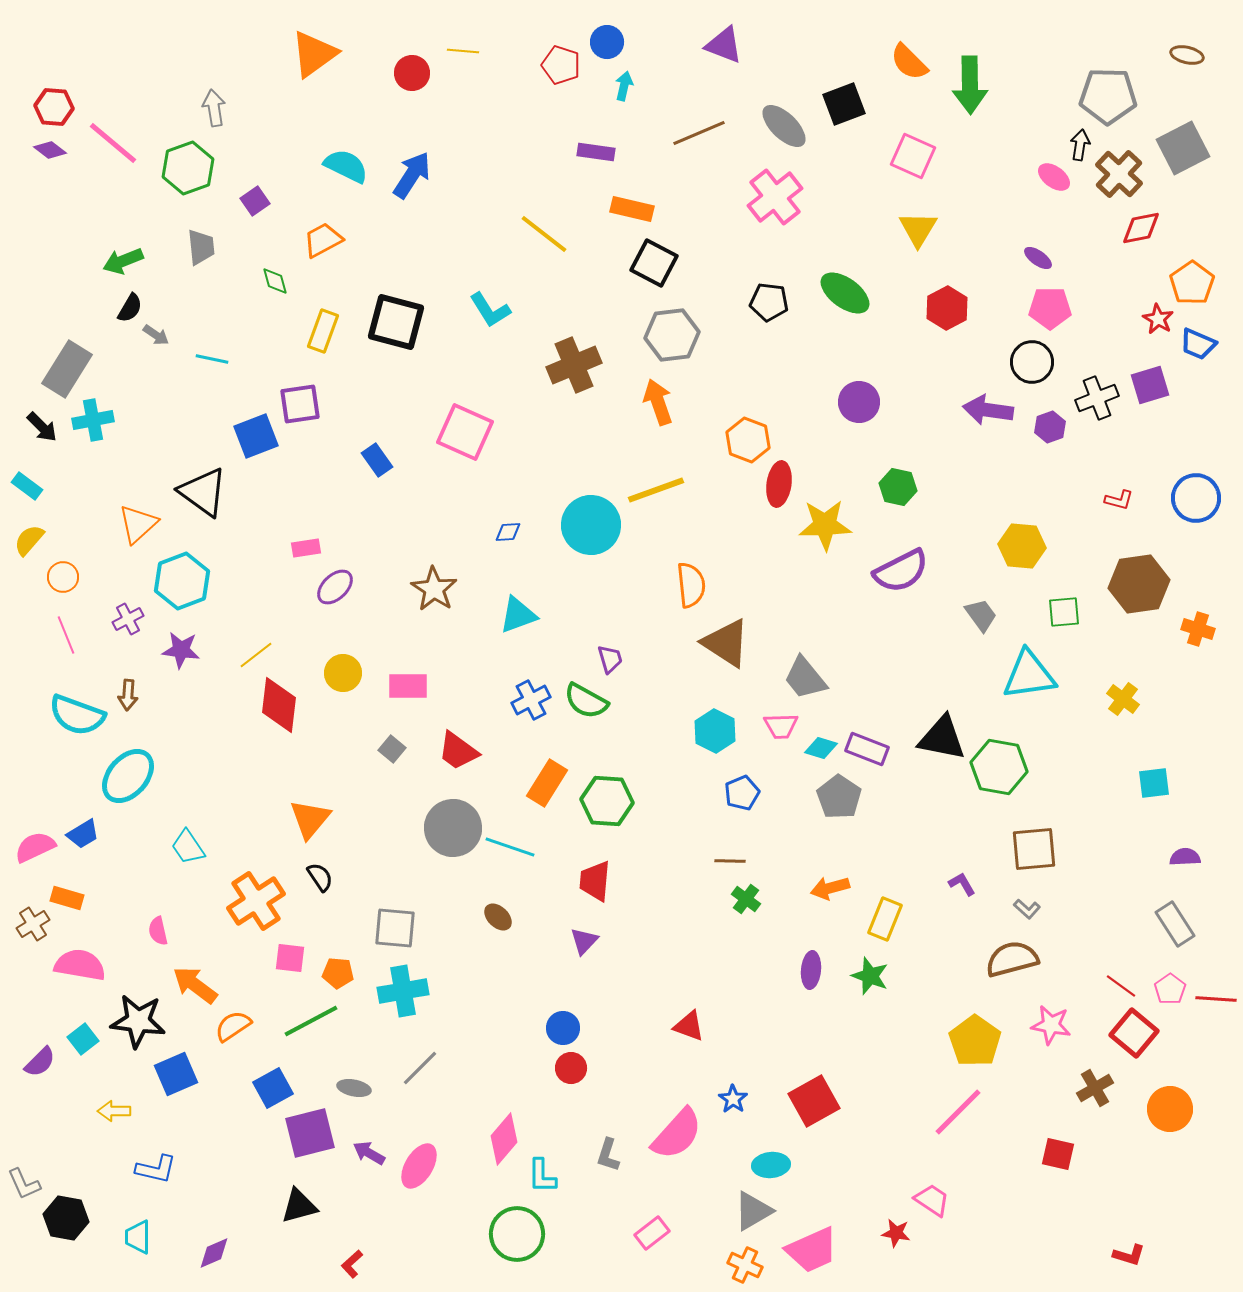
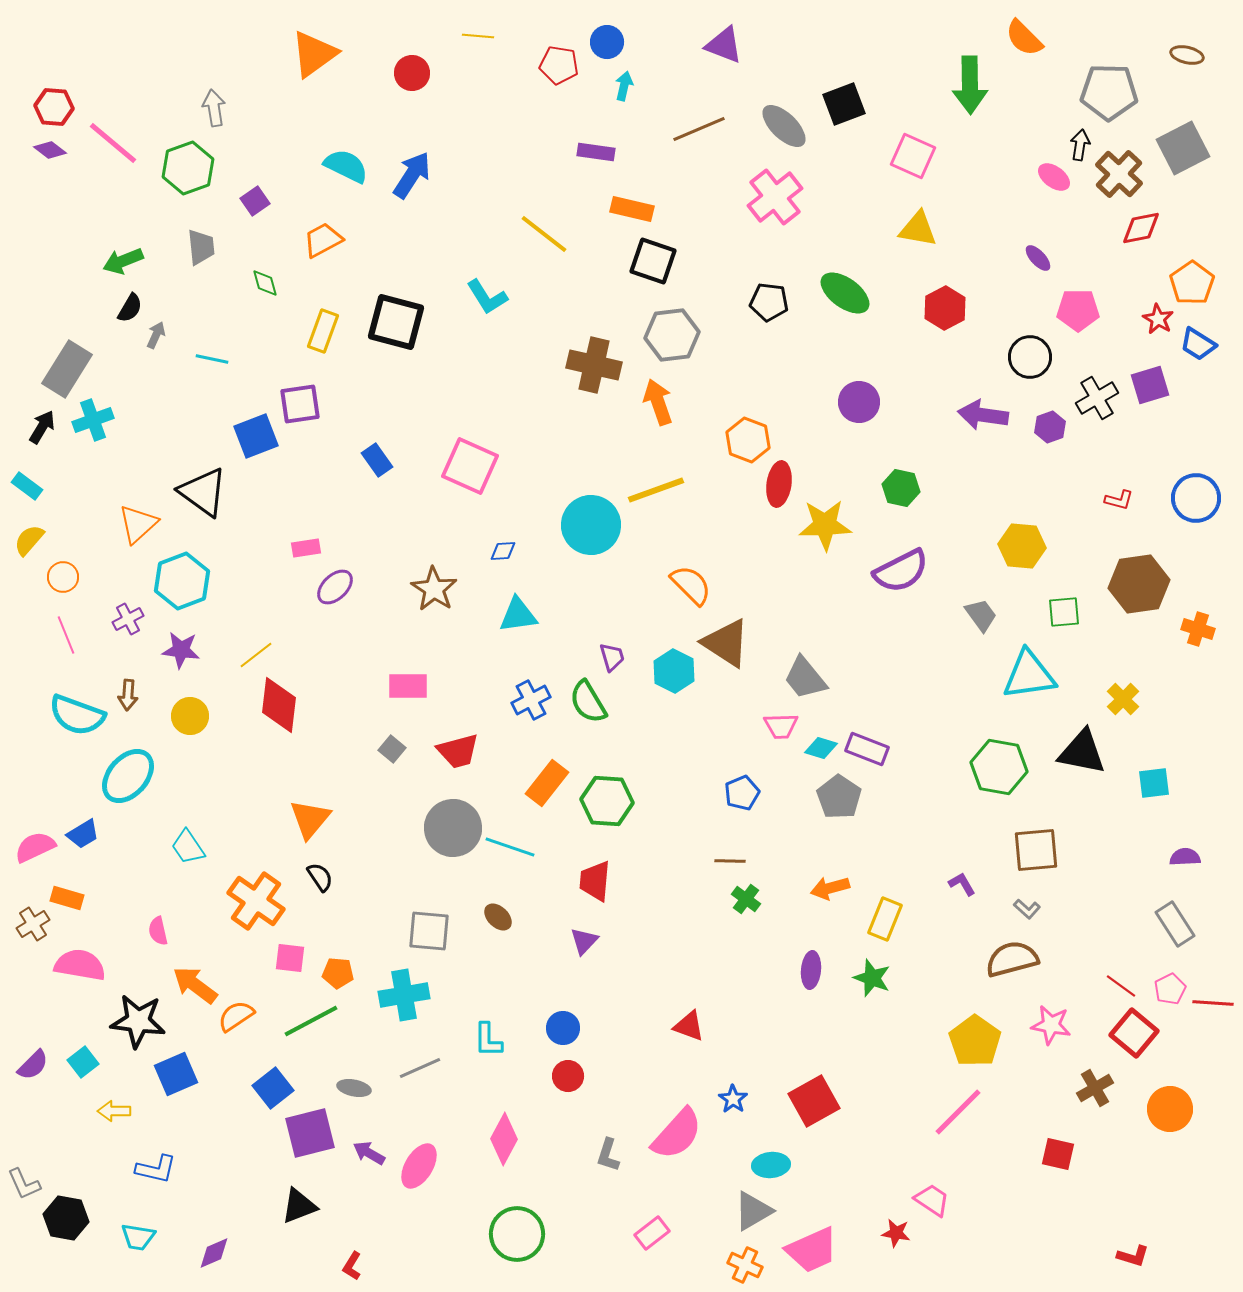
yellow line at (463, 51): moved 15 px right, 15 px up
orange semicircle at (909, 62): moved 115 px right, 24 px up
red pentagon at (561, 65): moved 2 px left; rotated 9 degrees counterclockwise
gray pentagon at (1108, 96): moved 1 px right, 4 px up
brown line at (699, 133): moved 4 px up
yellow triangle at (918, 229): rotated 51 degrees counterclockwise
purple ellipse at (1038, 258): rotated 12 degrees clockwise
black square at (654, 263): moved 1 px left, 2 px up; rotated 9 degrees counterclockwise
green diamond at (275, 281): moved 10 px left, 2 px down
red hexagon at (947, 308): moved 2 px left
pink pentagon at (1050, 308): moved 28 px right, 2 px down
cyan L-shape at (490, 310): moved 3 px left, 13 px up
gray arrow at (156, 335): rotated 100 degrees counterclockwise
blue trapezoid at (1198, 344): rotated 9 degrees clockwise
black circle at (1032, 362): moved 2 px left, 5 px up
brown cross at (574, 365): moved 20 px right; rotated 36 degrees clockwise
black cross at (1097, 398): rotated 9 degrees counterclockwise
purple arrow at (988, 410): moved 5 px left, 5 px down
cyan cross at (93, 420): rotated 9 degrees counterclockwise
black arrow at (42, 427): rotated 104 degrees counterclockwise
pink square at (465, 432): moved 5 px right, 34 px down
green hexagon at (898, 487): moved 3 px right, 1 px down
blue diamond at (508, 532): moved 5 px left, 19 px down
orange semicircle at (691, 585): rotated 39 degrees counterclockwise
cyan triangle at (518, 615): rotated 12 degrees clockwise
purple trapezoid at (610, 659): moved 2 px right, 2 px up
yellow circle at (343, 673): moved 153 px left, 43 px down
yellow cross at (1123, 699): rotated 8 degrees clockwise
green semicircle at (586, 701): moved 2 px right, 1 px down; rotated 30 degrees clockwise
cyan hexagon at (715, 731): moved 41 px left, 60 px up
black triangle at (942, 738): moved 140 px right, 14 px down
red trapezoid at (458, 751): rotated 51 degrees counterclockwise
orange rectangle at (547, 783): rotated 6 degrees clockwise
brown square at (1034, 849): moved 2 px right, 1 px down
orange cross at (256, 901): rotated 22 degrees counterclockwise
gray square at (395, 928): moved 34 px right, 3 px down
green star at (870, 976): moved 2 px right, 2 px down
pink pentagon at (1170, 989): rotated 8 degrees clockwise
cyan cross at (403, 991): moved 1 px right, 4 px down
red line at (1216, 999): moved 3 px left, 4 px down
orange semicircle at (233, 1026): moved 3 px right, 10 px up
cyan square at (83, 1039): moved 23 px down
purple semicircle at (40, 1062): moved 7 px left, 3 px down
gray line at (420, 1068): rotated 21 degrees clockwise
red circle at (571, 1068): moved 3 px left, 8 px down
blue square at (273, 1088): rotated 9 degrees counterclockwise
pink diamond at (504, 1139): rotated 12 degrees counterclockwise
cyan L-shape at (542, 1176): moved 54 px left, 136 px up
black triangle at (299, 1206): rotated 6 degrees counterclockwise
cyan trapezoid at (138, 1237): rotated 81 degrees counterclockwise
red L-shape at (1129, 1255): moved 4 px right, 1 px down
red L-shape at (352, 1264): moved 2 px down; rotated 16 degrees counterclockwise
